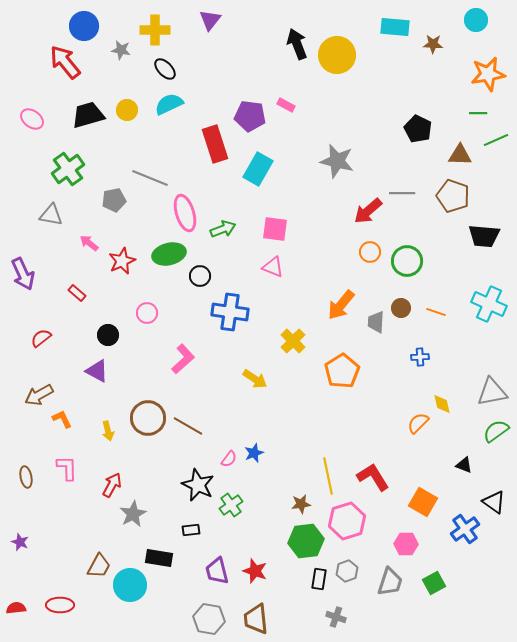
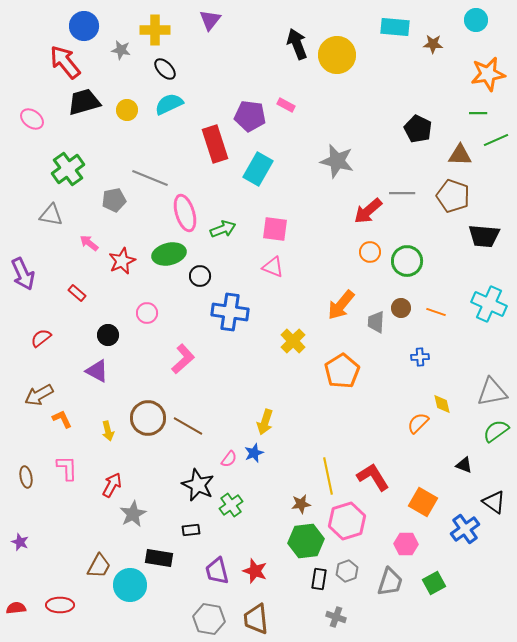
black trapezoid at (88, 115): moved 4 px left, 13 px up
yellow arrow at (255, 379): moved 10 px right, 43 px down; rotated 75 degrees clockwise
